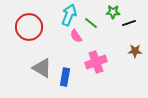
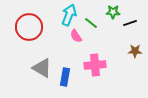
black line: moved 1 px right
pink cross: moved 1 px left, 3 px down; rotated 15 degrees clockwise
